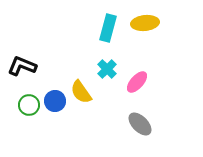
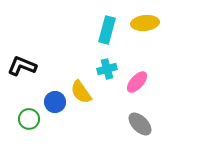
cyan rectangle: moved 1 px left, 2 px down
cyan cross: rotated 30 degrees clockwise
blue circle: moved 1 px down
green circle: moved 14 px down
